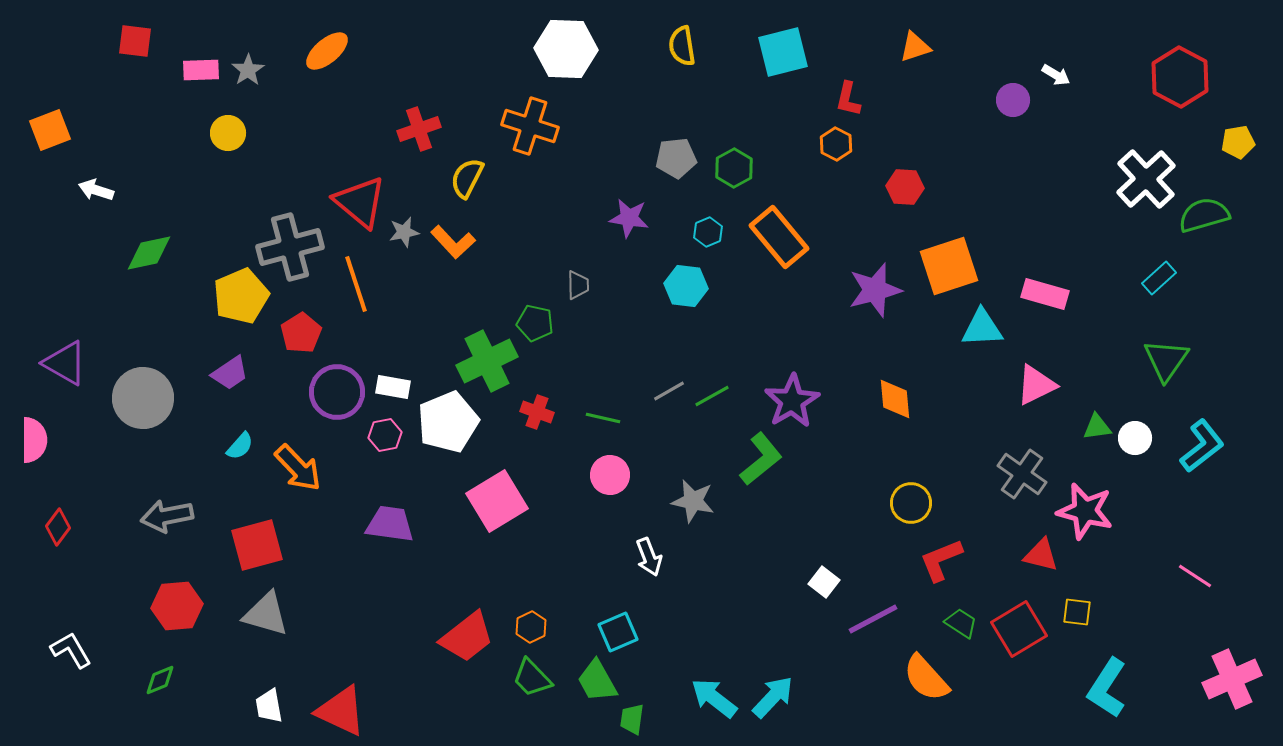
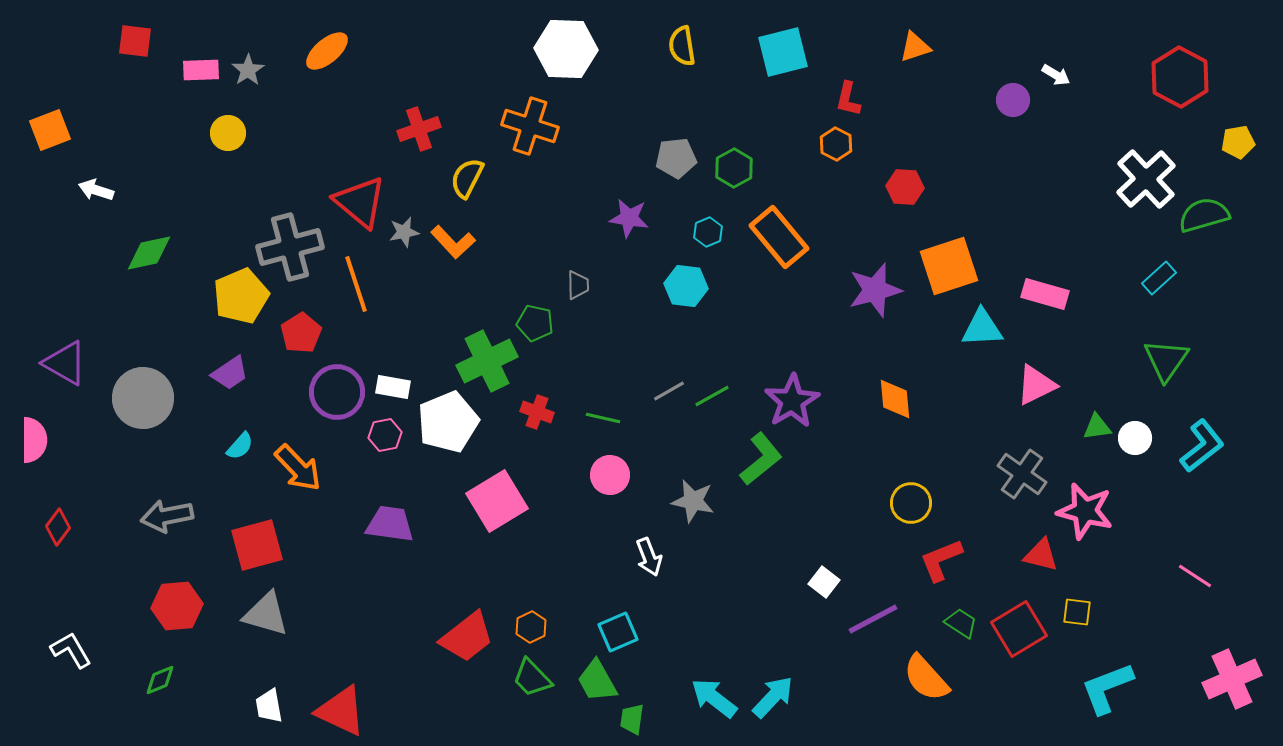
cyan L-shape at (1107, 688): rotated 36 degrees clockwise
